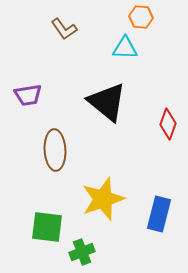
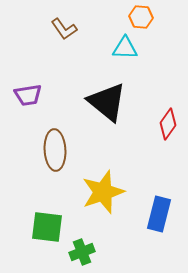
red diamond: rotated 16 degrees clockwise
yellow star: moved 7 px up
